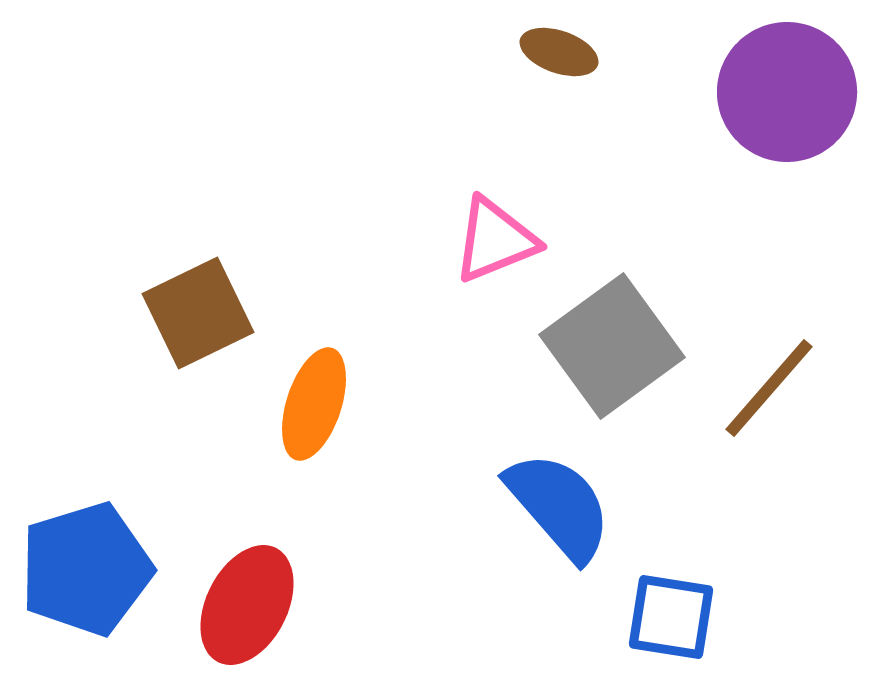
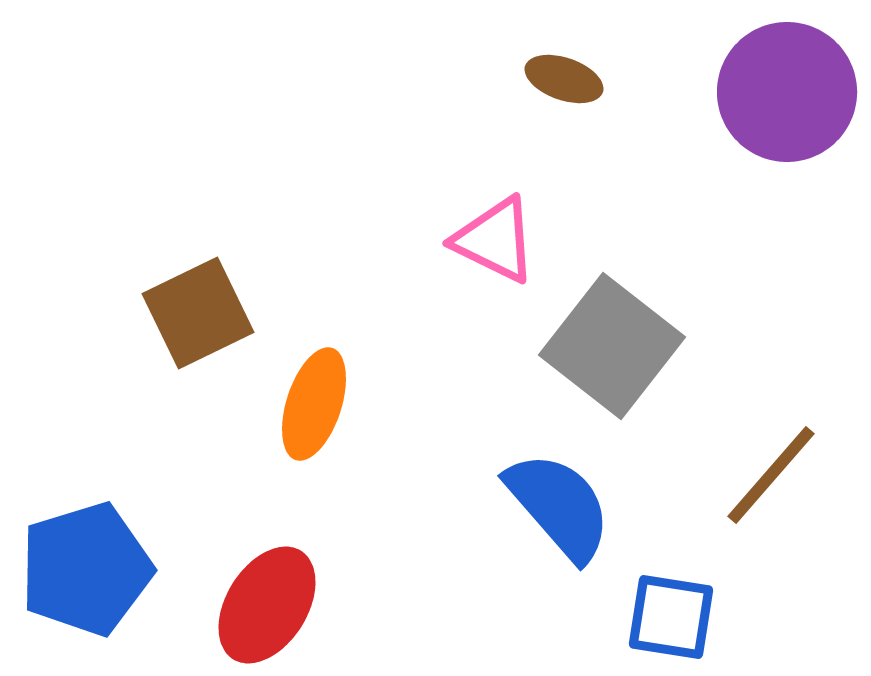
brown ellipse: moved 5 px right, 27 px down
pink triangle: rotated 48 degrees clockwise
gray square: rotated 16 degrees counterclockwise
brown line: moved 2 px right, 87 px down
red ellipse: moved 20 px right; rotated 5 degrees clockwise
